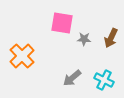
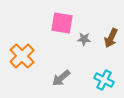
gray arrow: moved 11 px left
